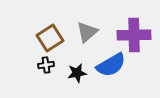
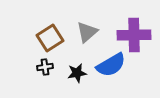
black cross: moved 1 px left, 2 px down
